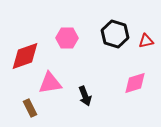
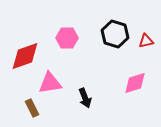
black arrow: moved 2 px down
brown rectangle: moved 2 px right
